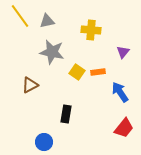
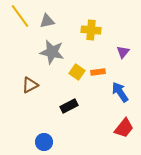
black rectangle: moved 3 px right, 8 px up; rotated 54 degrees clockwise
